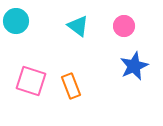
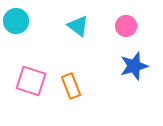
pink circle: moved 2 px right
blue star: rotated 8 degrees clockwise
